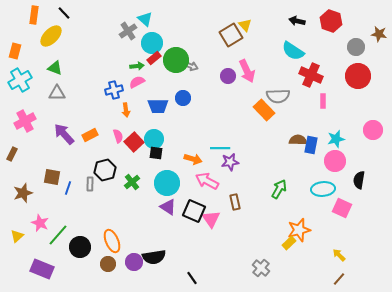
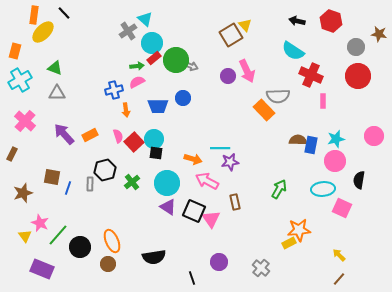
yellow ellipse at (51, 36): moved 8 px left, 4 px up
pink cross at (25, 121): rotated 20 degrees counterclockwise
pink circle at (373, 130): moved 1 px right, 6 px down
orange star at (299, 230): rotated 10 degrees clockwise
yellow triangle at (17, 236): moved 8 px right; rotated 24 degrees counterclockwise
yellow rectangle at (289, 243): rotated 16 degrees clockwise
purple circle at (134, 262): moved 85 px right
black line at (192, 278): rotated 16 degrees clockwise
